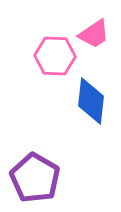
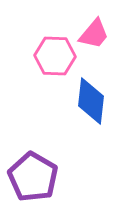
pink trapezoid: rotated 16 degrees counterclockwise
purple pentagon: moved 2 px left, 1 px up
